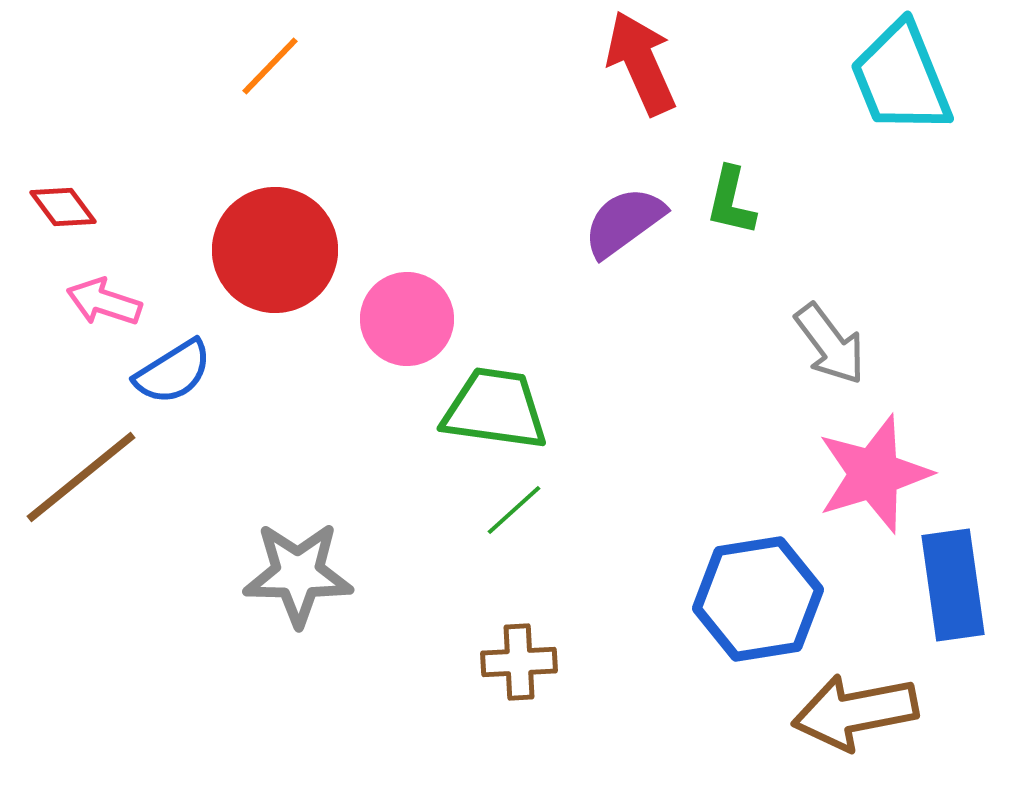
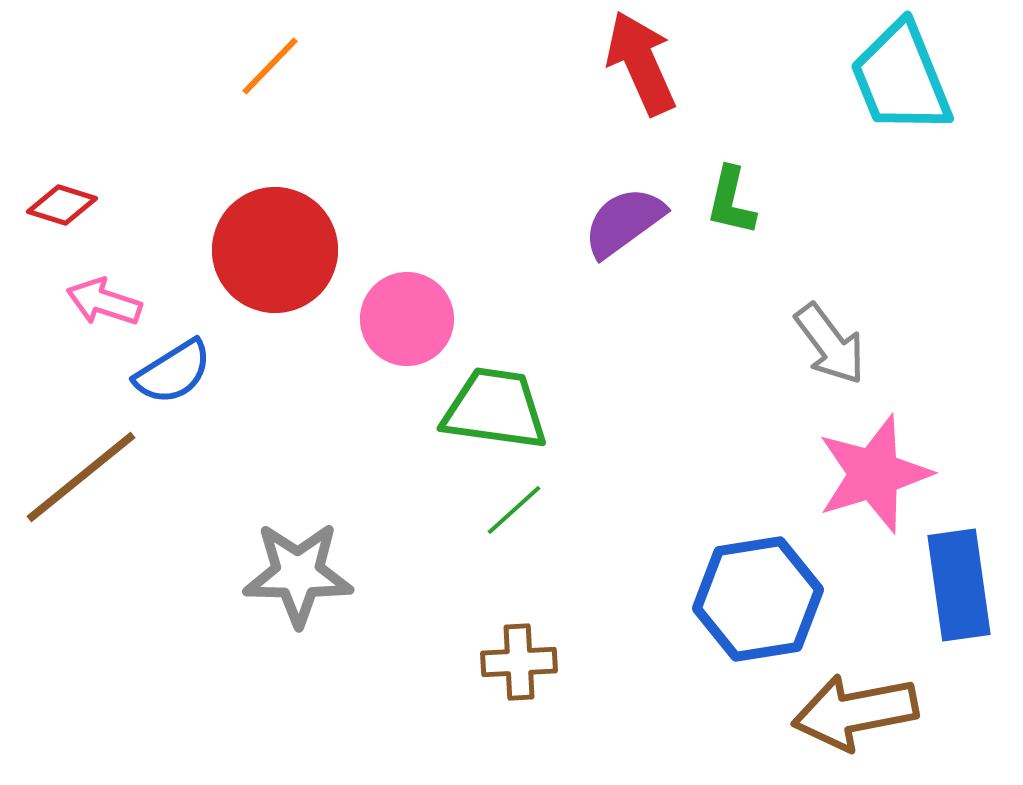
red diamond: moved 1 px left, 2 px up; rotated 36 degrees counterclockwise
blue rectangle: moved 6 px right
